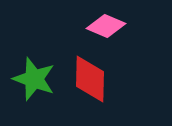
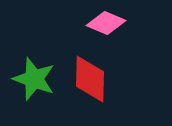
pink diamond: moved 3 px up
